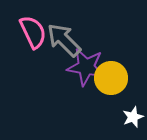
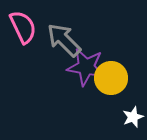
pink semicircle: moved 10 px left, 5 px up
